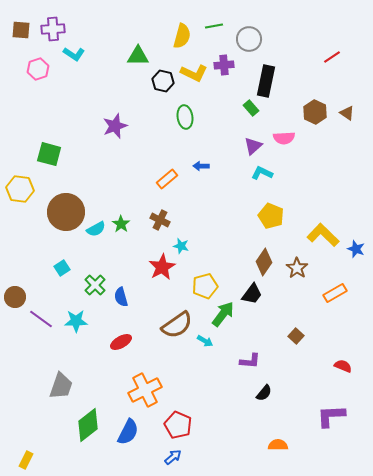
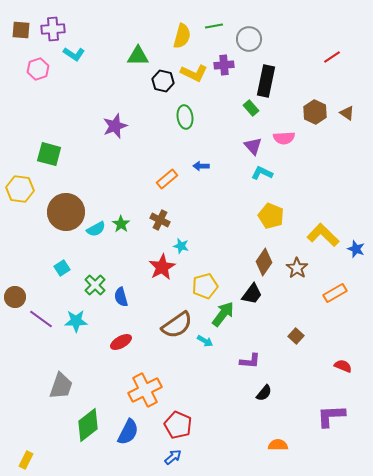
purple triangle at (253, 146): rotated 30 degrees counterclockwise
